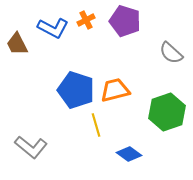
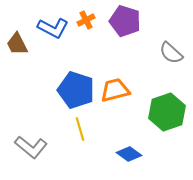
yellow line: moved 16 px left, 4 px down
